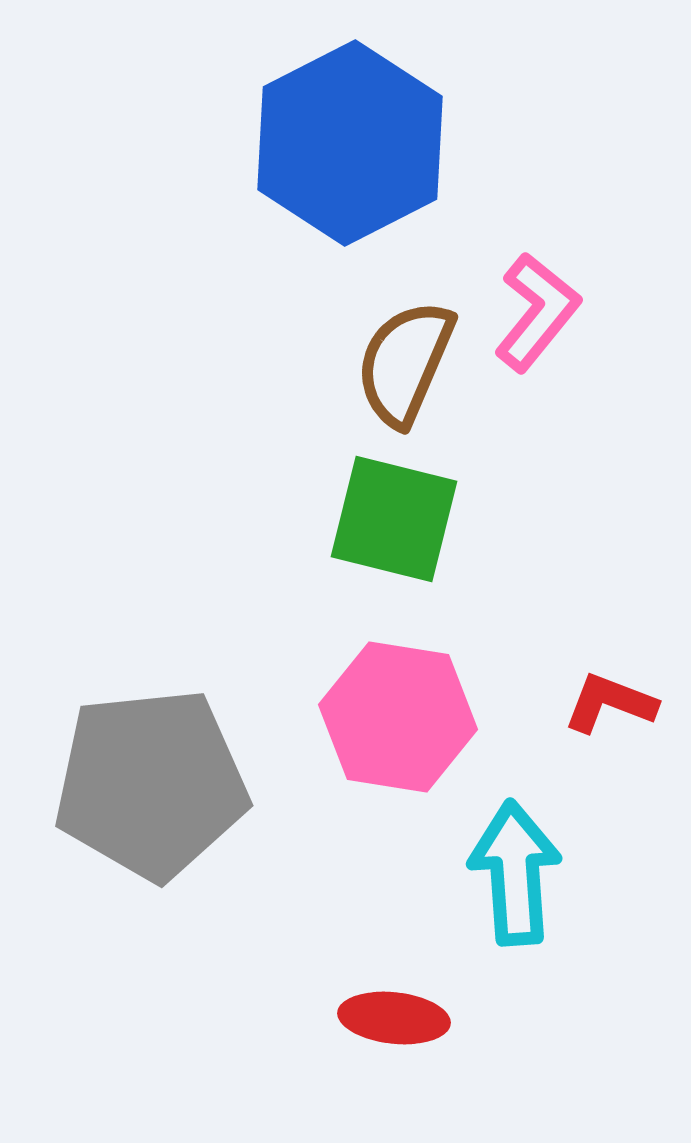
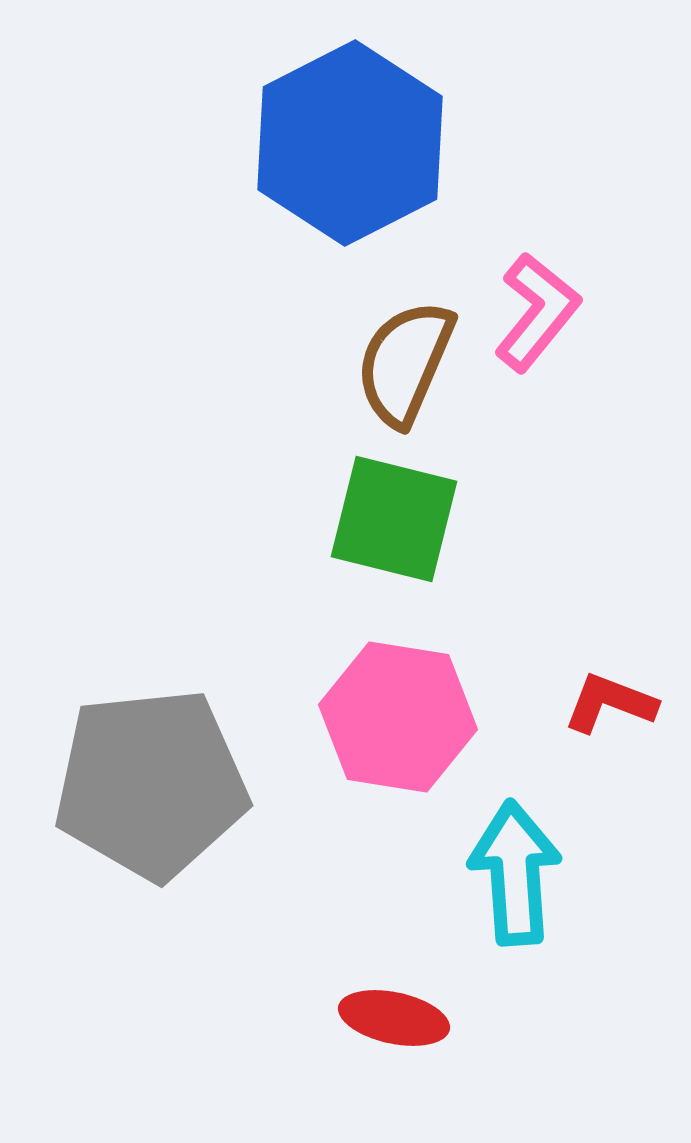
red ellipse: rotated 6 degrees clockwise
